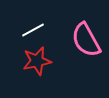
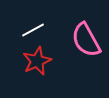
red star: rotated 12 degrees counterclockwise
